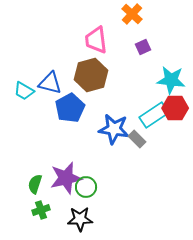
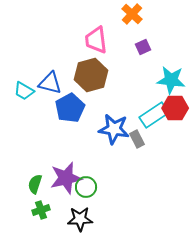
gray rectangle: rotated 18 degrees clockwise
